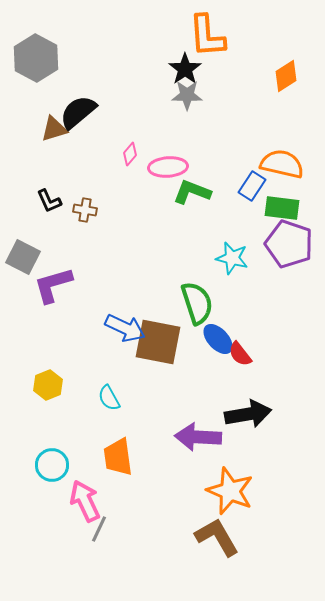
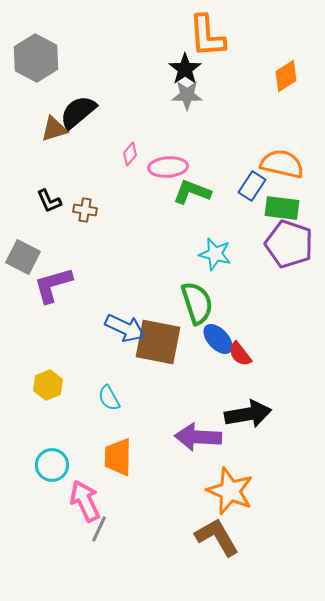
cyan star: moved 17 px left, 4 px up
orange trapezoid: rotated 9 degrees clockwise
